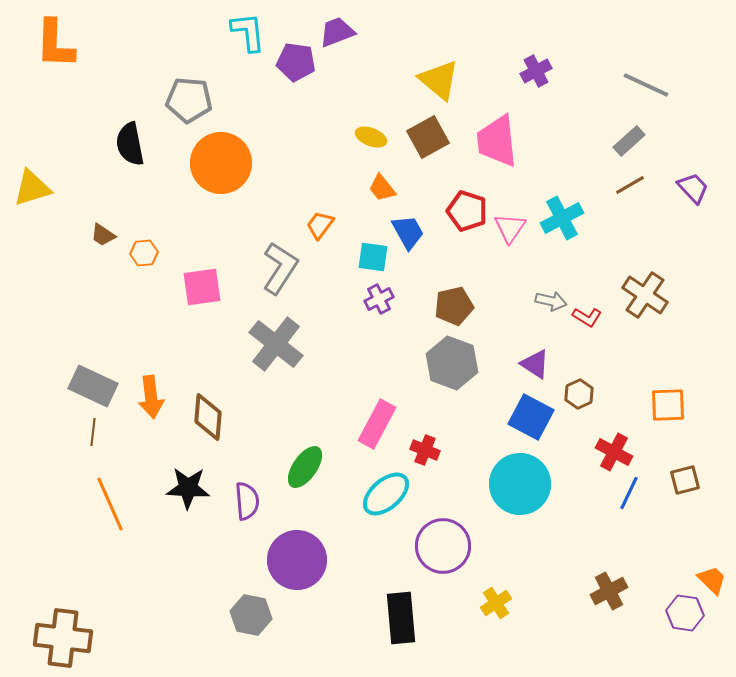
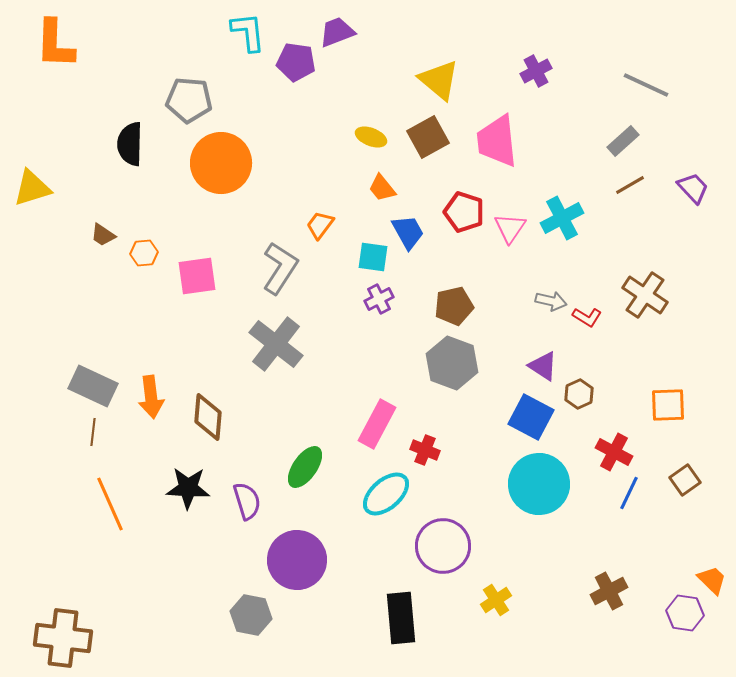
gray rectangle at (629, 141): moved 6 px left
black semicircle at (130, 144): rotated 12 degrees clockwise
red pentagon at (467, 211): moved 3 px left, 1 px down
pink square at (202, 287): moved 5 px left, 11 px up
purple triangle at (535, 364): moved 8 px right, 2 px down
brown square at (685, 480): rotated 20 degrees counterclockwise
cyan circle at (520, 484): moved 19 px right
purple semicircle at (247, 501): rotated 12 degrees counterclockwise
yellow cross at (496, 603): moved 3 px up
